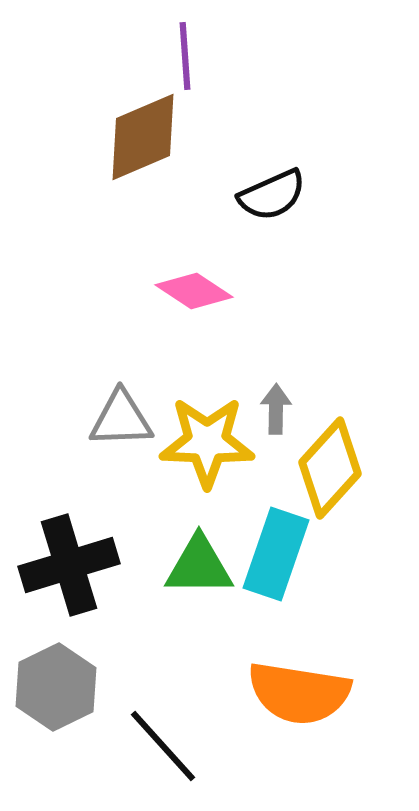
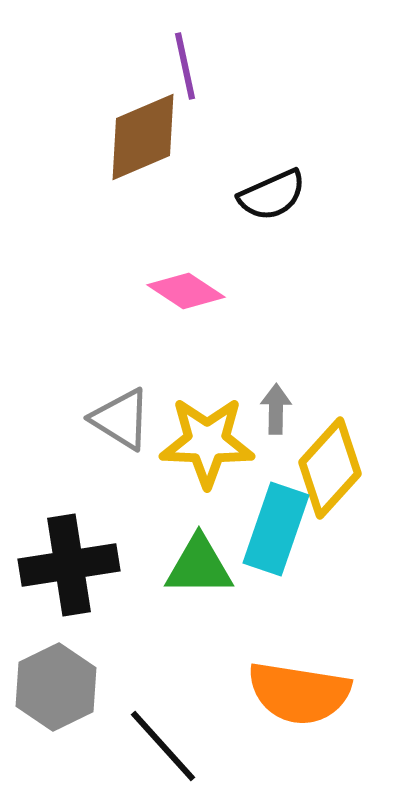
purple line: moved 10 px down; rotated 8 degrees counterclockwise
pink diamond: moved 8 px left
gray triangle: rotated 34 degrees clockwise
cyan rectangle: moved 25 px up
black cross: rotated 8 degrees clockwise
